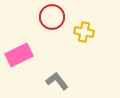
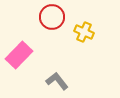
yellow cross: rotated 12 degrees clockwise
pink rectangle: rotated 20 degrees counterclockwise
